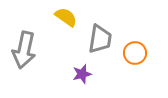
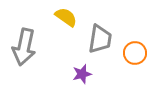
gray arrow: moved 3 px up
